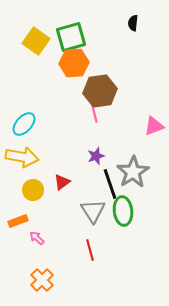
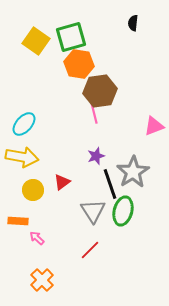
orange hexagon: moved 5 px right, 1 px down; rotated 12 degrees clockwise
pink line: moved 1 px down
green ellipse: rotated 20 degrees clockwise
orange rectangle: rotated 24 degrees clockwise
red line: rotated 60 degrees clockwise
